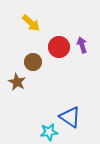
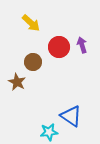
blue triangle: moved 1 px right, 1 px up
